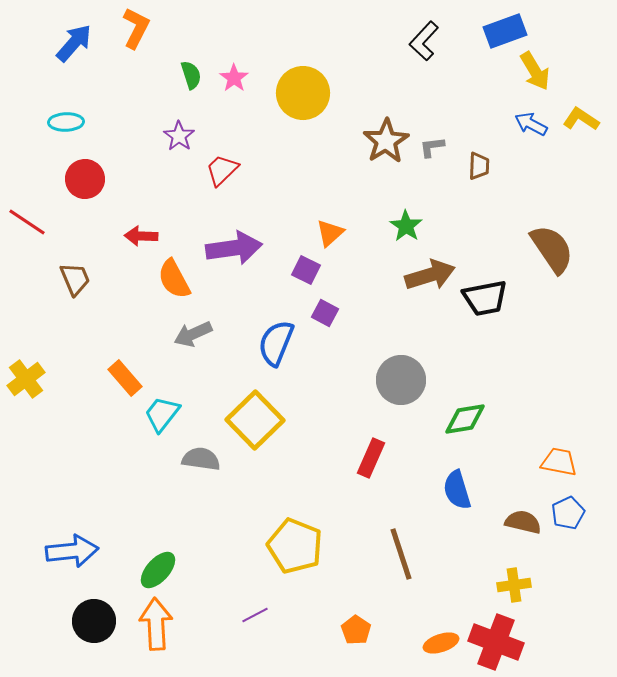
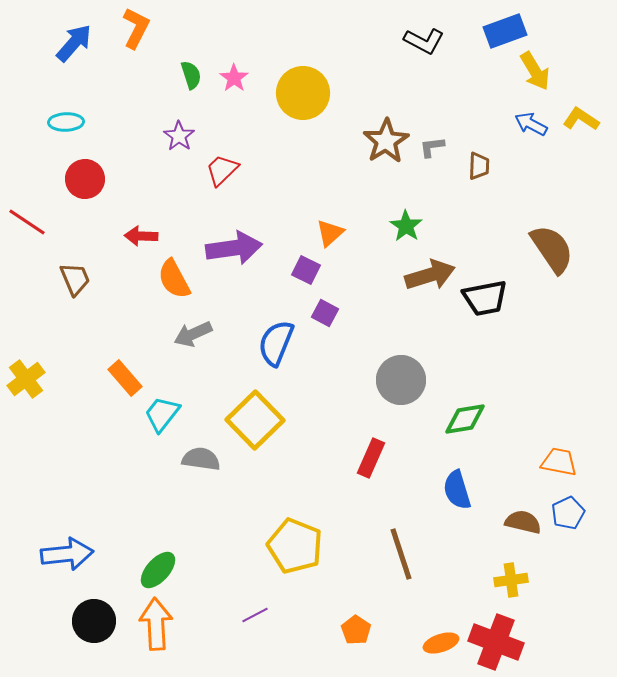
black L-shape at (424, 41): rotated 105 degrees counterclockwise
blue arrow at (72, 551): moved 5 px left, 3 px down
yellow cross at (514, 585): moved 3 px left, 5 px up
